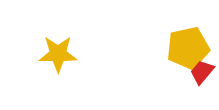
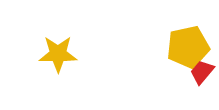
yellow pentagon: moved 1 px up
